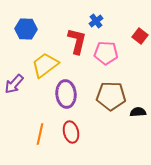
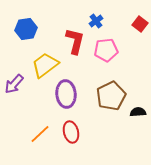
blue hexagon: rotated 10 degrees counterclockwise
red square: moved 12 px up
red L-shape: moved 2 px left
pink pentagon: moved 3 px up; rotated 10 degrees counterclockwise
brown pentagon: rotated 28 degrees counterclockwise
orange line: rotated 35 degrees clockwise
